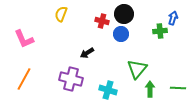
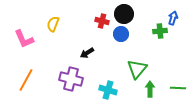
yellow semicircle: moved 8 px left, 10 px down
orange line: moved 2 px right, 1 px down
